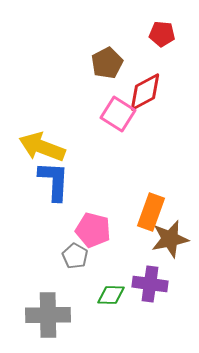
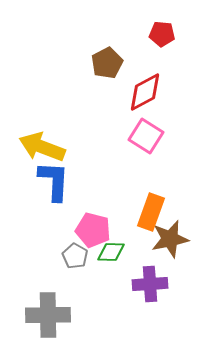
pink square: moved 28 px right, 22 px down
purple cross: rotated 12 degrees counterclockwise
green diamond: moved 43 px up
